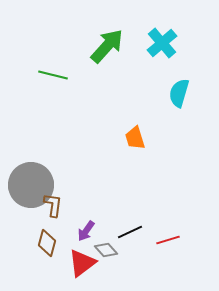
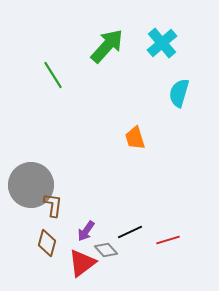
green line: rotated 44 degrees clockwise
